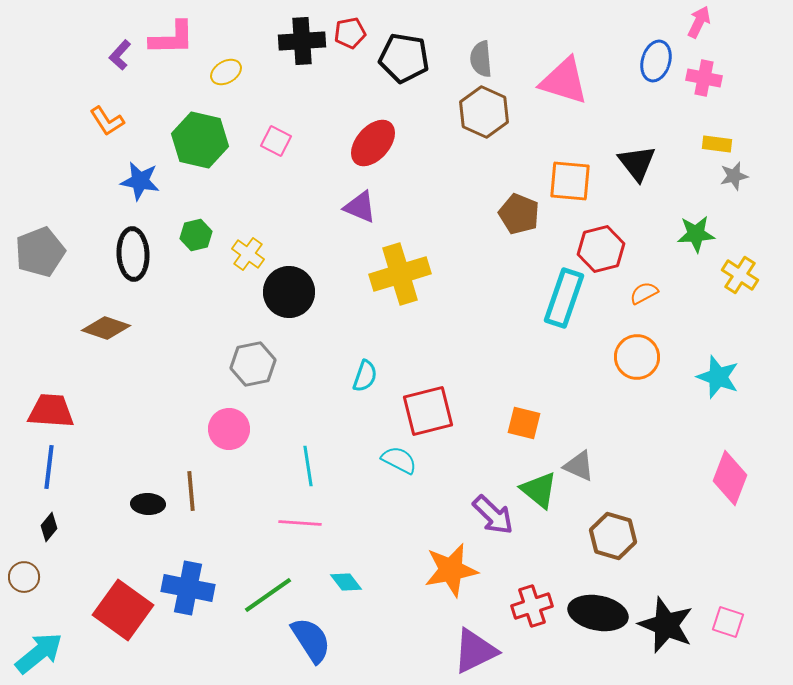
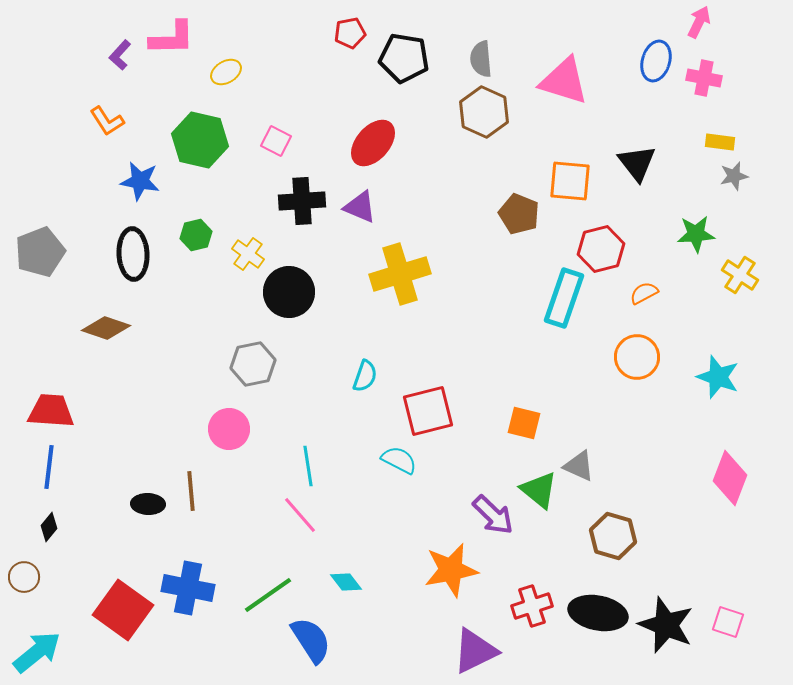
black cross at (302, 41): moved 160 px down
yellow rectangle at (717, 144): moved 3 px right, 2 px up
pink line at (300, 523): moved 8 px up; rotated 45 degrees clockwise
cyan arrow at (39, 653): moved 2 px left, 1 px up
